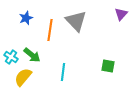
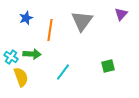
gray triangle: moved 6 px right; rotated 20 degrees clockwise
green arrow: moved 1 px up; rotated 36 degrees counterclockwise
green square: rotated 24 degrees counterclockwise
cyan line: rotated 30 degrees clockwise
yellow semicircle: moved 2 px left; rotated 120 degrees clockwise
